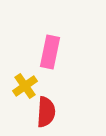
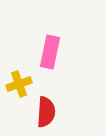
yellow cross: moved 6 px left, 2 px up; rotated 15 degrees clockwise
